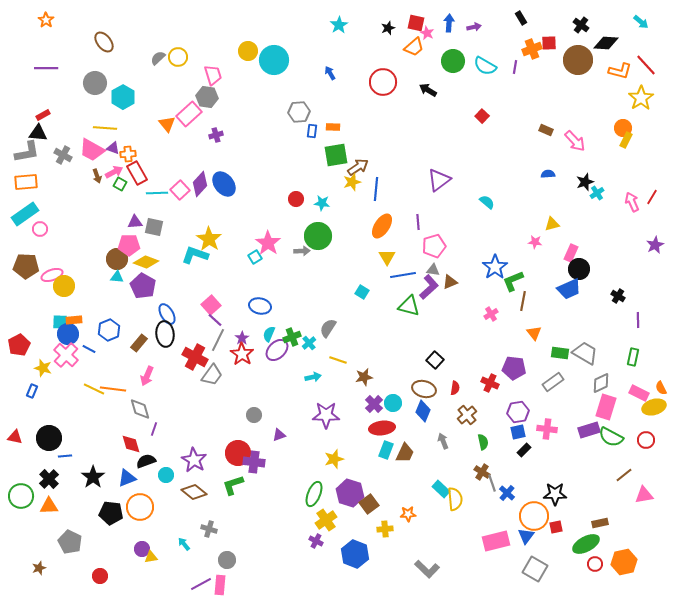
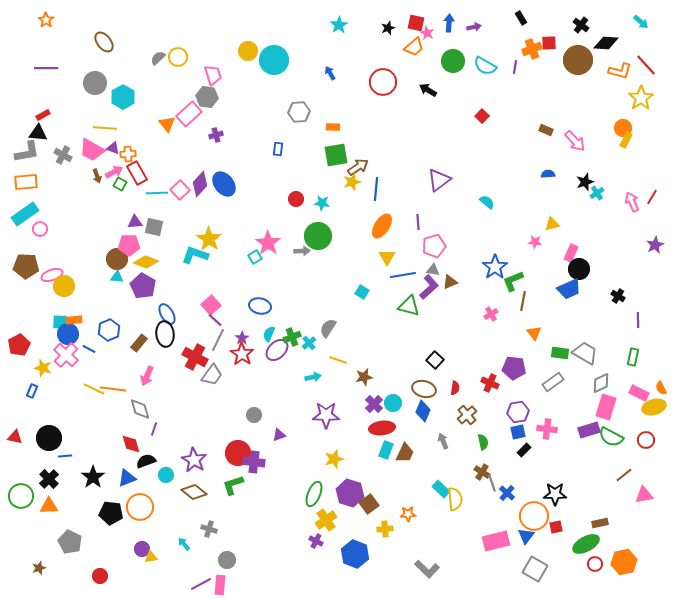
blue rectangle at (312, 131): moved 34 px left, 18 px down
